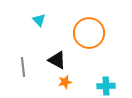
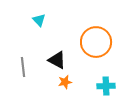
orange circle: moved 7 px right, 9 px down
